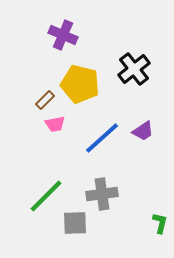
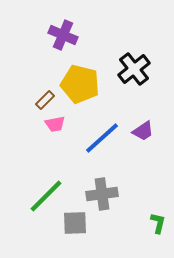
green L-shape: moved 2 px left
